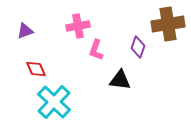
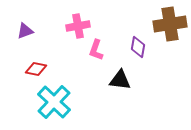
brown cross: moved 2 px right
purple diamond: rotated 10 degrees counterclockwise
red diamond: rotated 55 degrees counterclockwise
